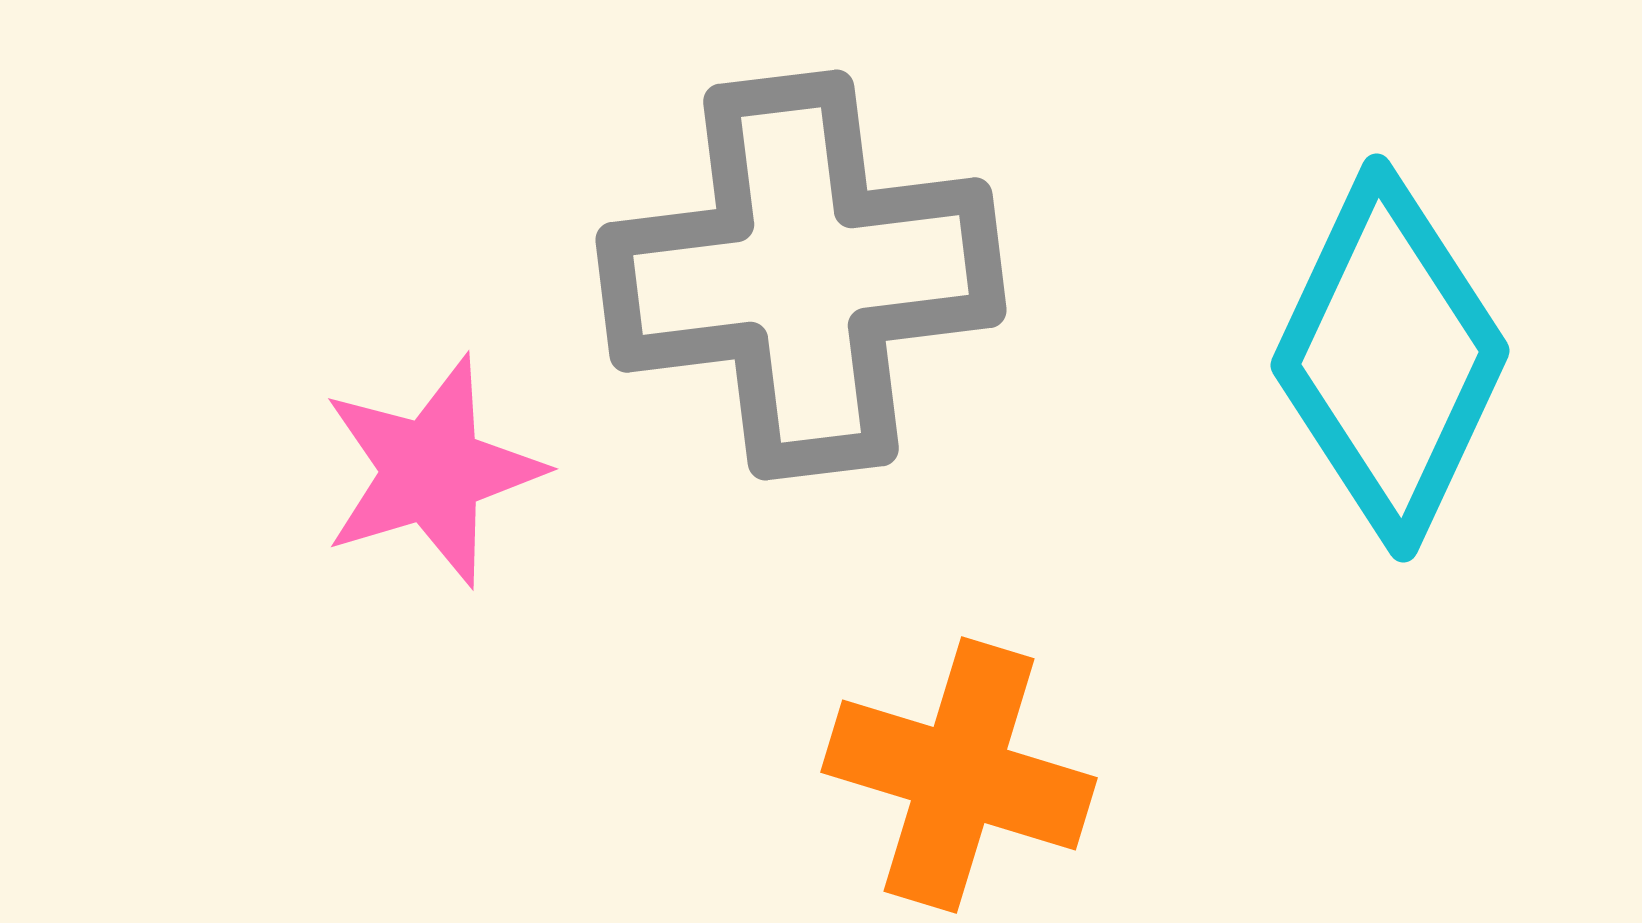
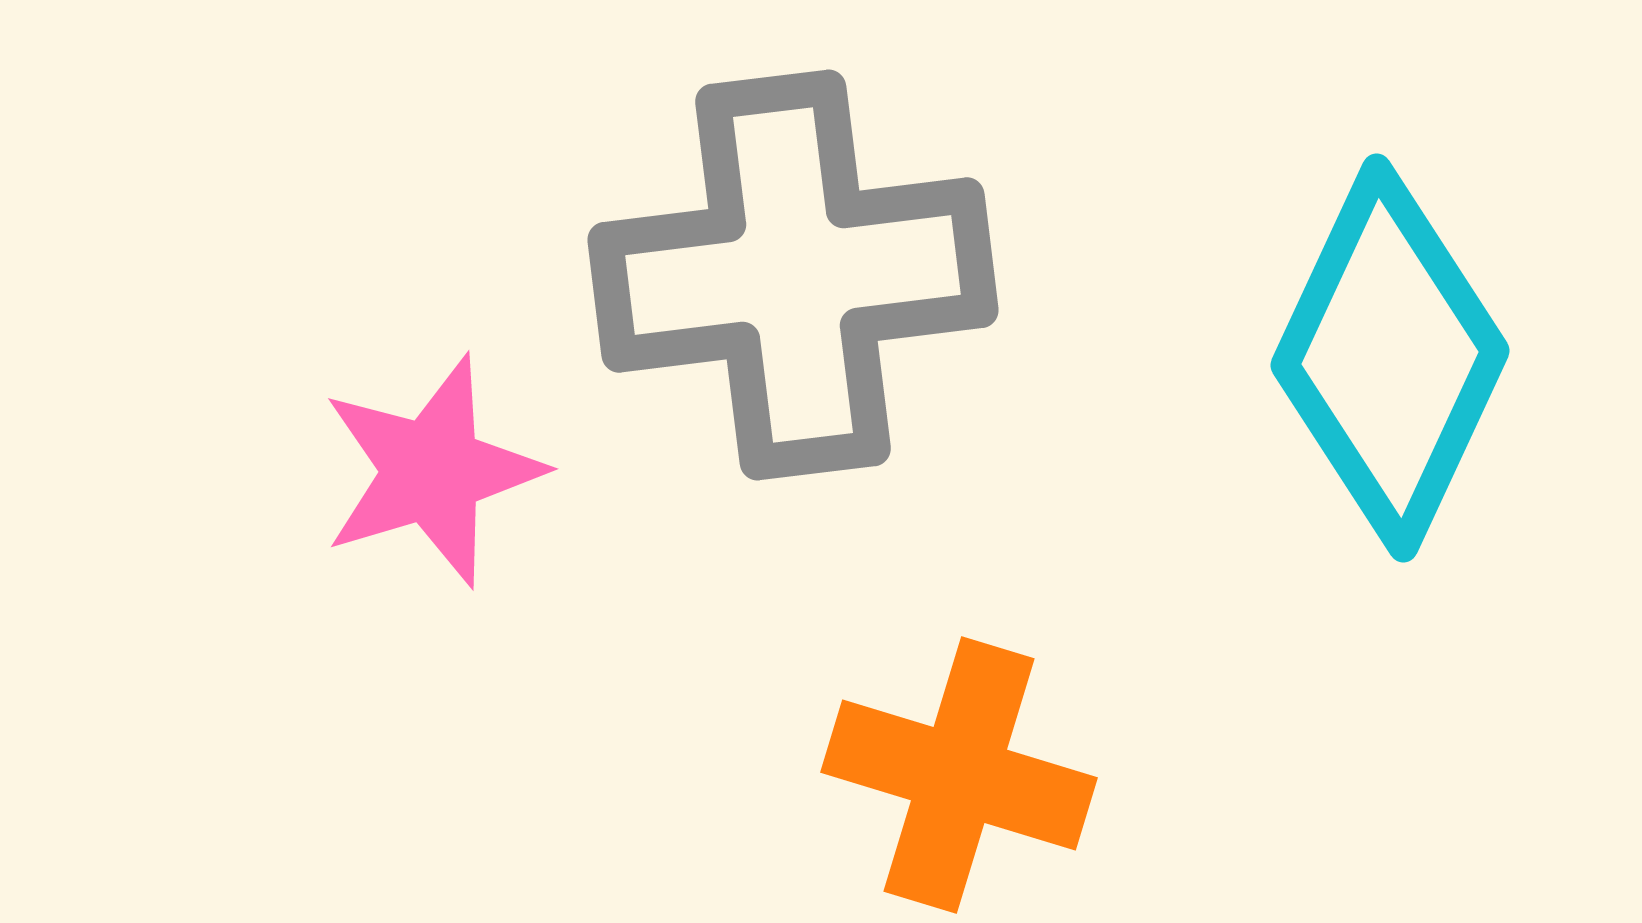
gray cross: moved 8 px left
